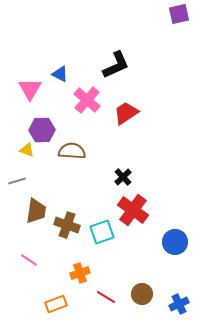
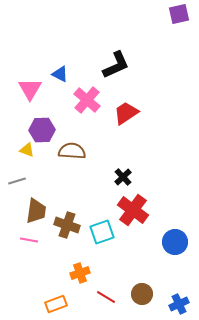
pink line: moved 20 px up; rotated 24 degrees counterclockwise
